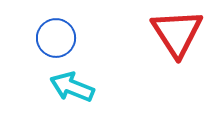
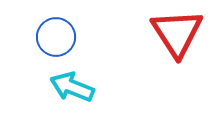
blue circle: moved 1 px up
